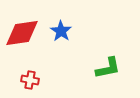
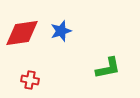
blue star: rotated 20 degrees clockwise
